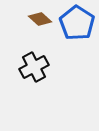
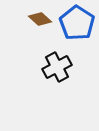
black cross: moved 23 px right
